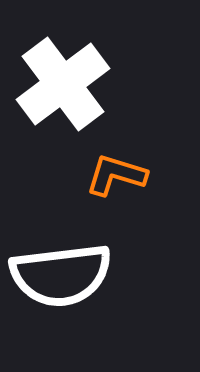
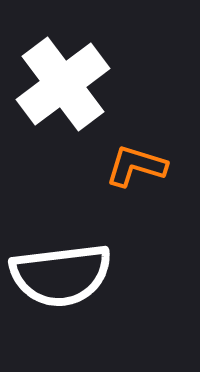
orange L-shape: moved 20 px right, 9 px up
